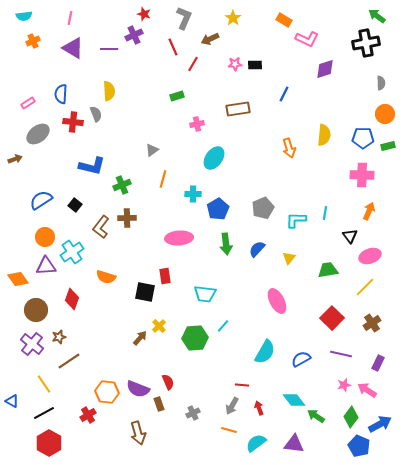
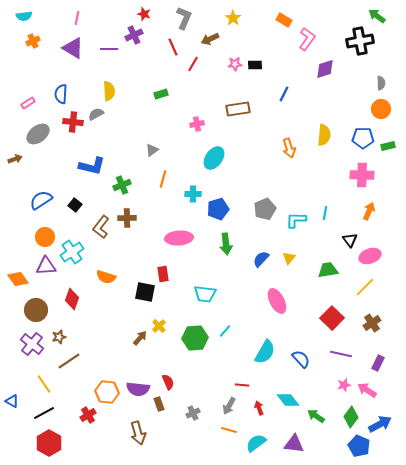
pink line at (70, 18): moved 7 px right
pink L-shape at (307, 39): rotated 80 degrees counterclockwise
black cross at (366, 43): moved 6 px left, 2 px up
green rectangle at (177, 96): moved 16 px left, 2 px up
gray semicircle at (96, 114): rotated 98 degrees counterclockwise
orange circle at (385, 114): moved 4 px left, 5 px up
gray pentagon at (263, 208): moved 2 px right, 1 px down
blue pentagon at (218, 209): rotated 15 degrees clockwise
black triangle at (350, 236): moved 4 px down
blue semicircle at (257, 249): moved 4 px right, 10 px down
red rectangle at (165, 276): moved 2 px left, 2 px up
cyan line at (223, 326): moved 2 px right, 5 px down
blue semicircle at (301, 359): rotated 78 degrees clockwise
purple semicircle at (138, 389): rotated 15 degrees counterclockwise
cyan diamond at (294, 400): moved 6 px left
gray arrow at (232, 406): moved 3 px left
